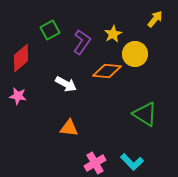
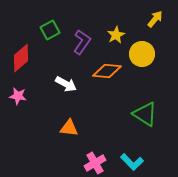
yellow star: moved 3 px right, 1 px down
yellow circle: moved 7 px right
